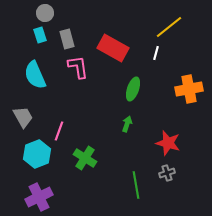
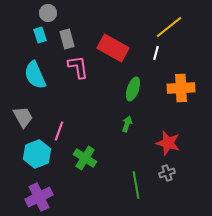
gray circle: moved 3 px right
orange cross: moved 8 px left, 1 px up; rotated 8 degrees clockwise
